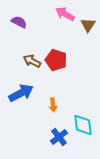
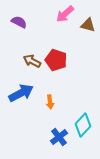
pink arrow: rotated 72 degrees counterclockwise
brown triangle: rotated 49 degrees counterclockwise
orange arrow: moved 3 px left, 3 px up
cyan diamond: rotated 50 degrees clockwise
